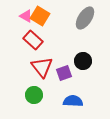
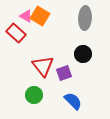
gray ellipse: rotated 30 degrees counterclockwise
red rectangle: moved 17 px left, 7 px up
black circle: moved 7 px up
red triangle: moved 1 px right, 1 px up
blue semicircle: rotated 42 degrees clockwise
